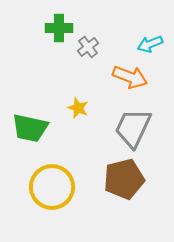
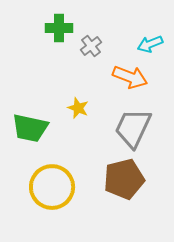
gray cross: moved 3 px right, 1 px up
